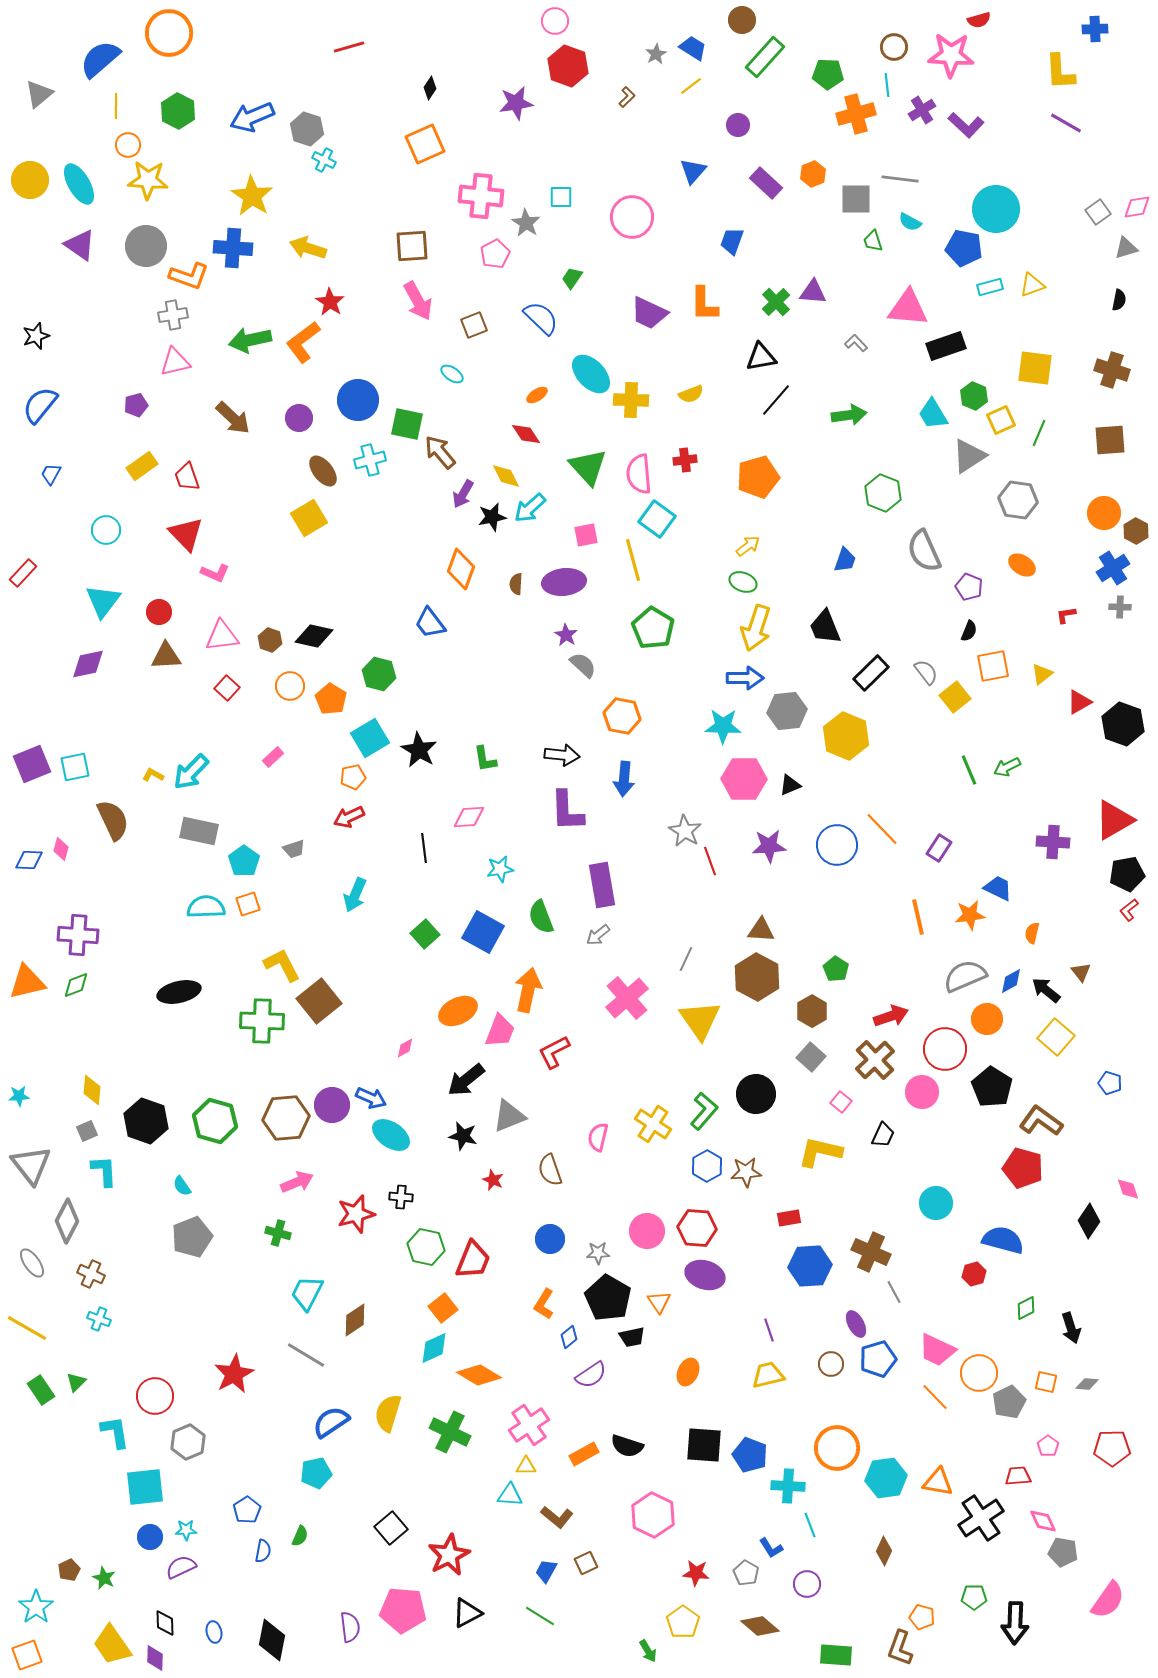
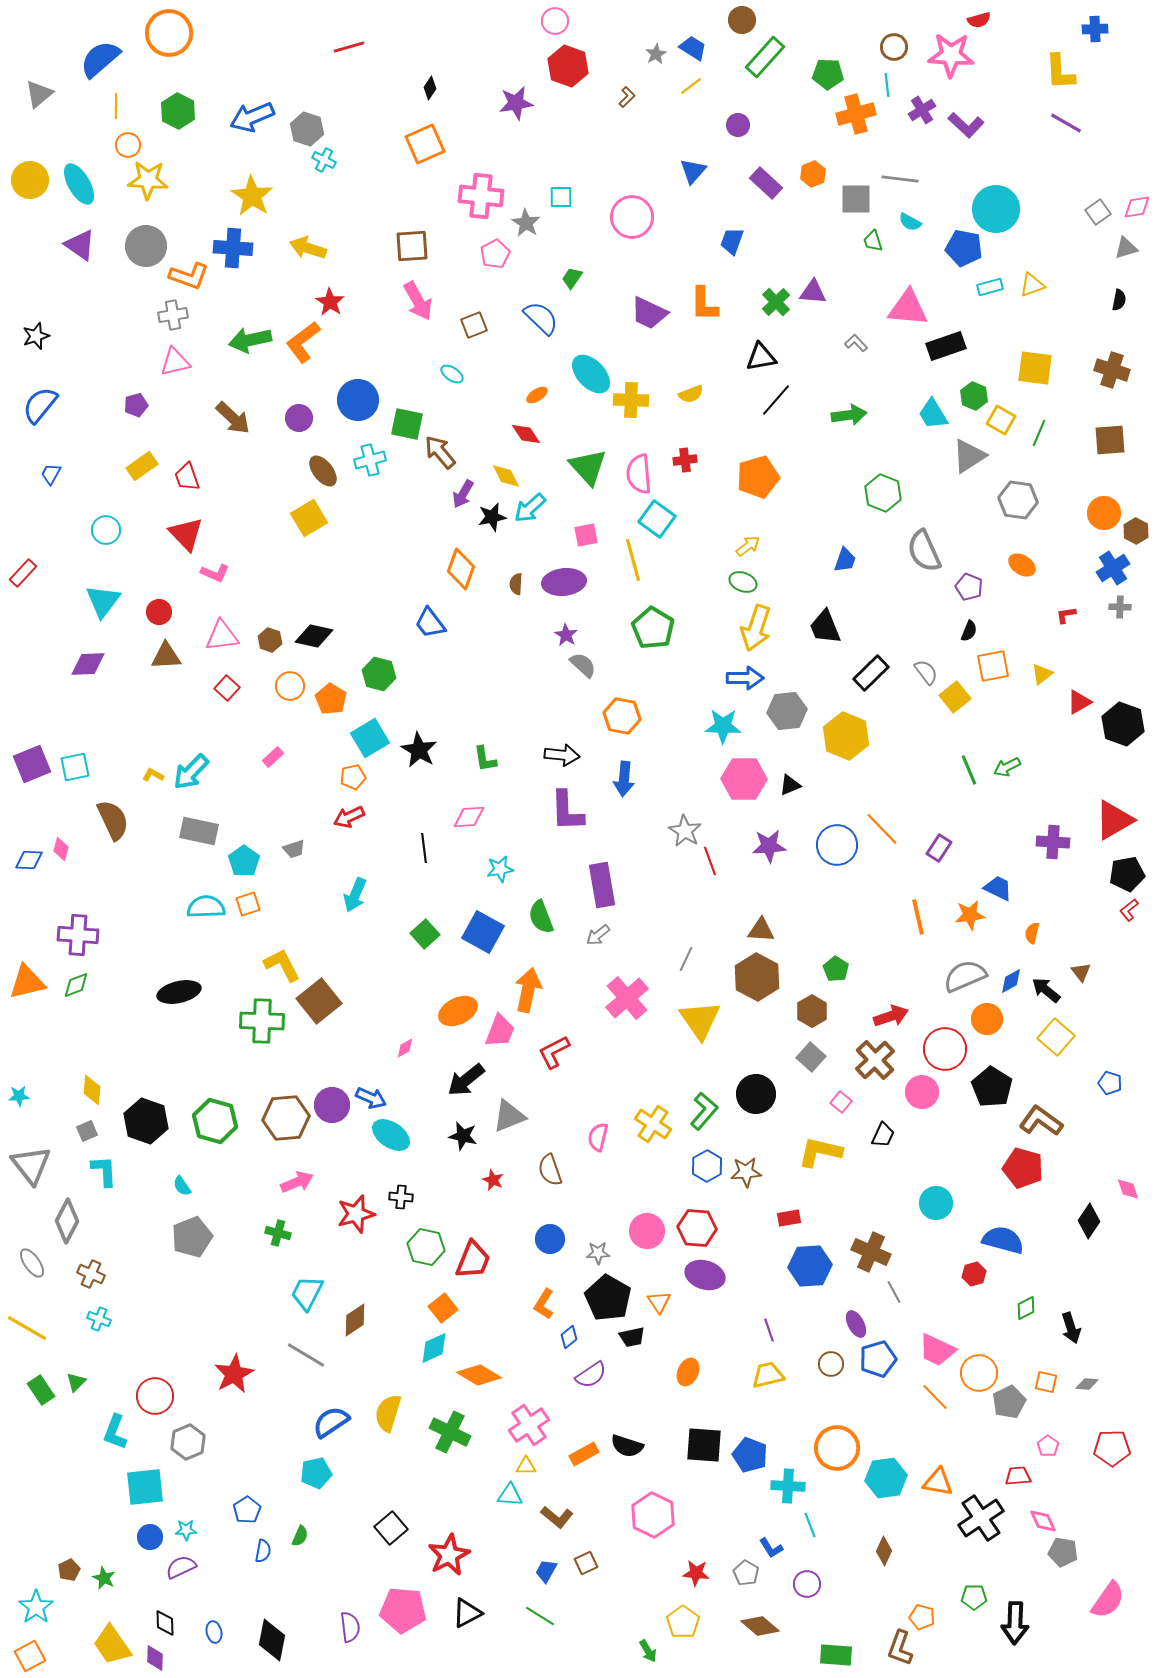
yellow square at (1001, 420): rotated 36 degrees counterclockwise
purple diamond at (88, 664): rotated 9 degrees clockwise
cyan L-shape at (115, 1432): rotated 150 degrees counterclockwise
orange square at (27, 1655): moved 3 px right, 1 px down; rotated 8 degrees counterclockwise
